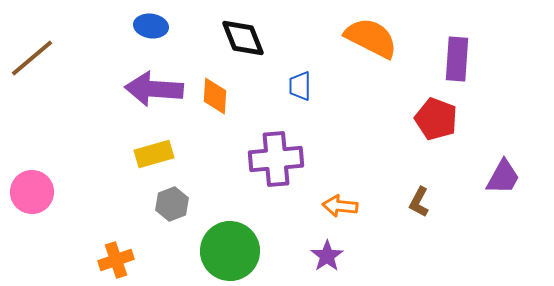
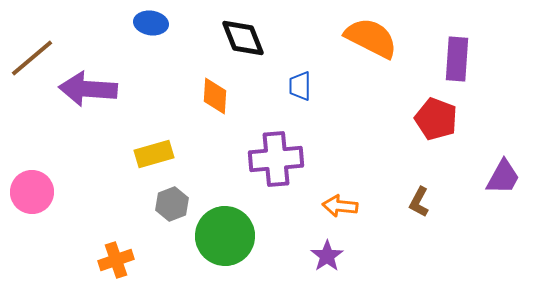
blue ellipse: moved 3 px up
purple arrow: moved 66 px left
green circle: moved 5 px left, 15 px up
